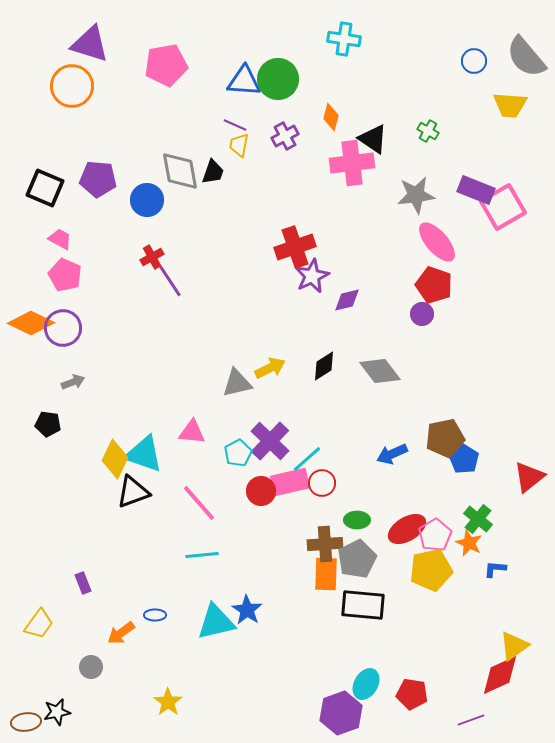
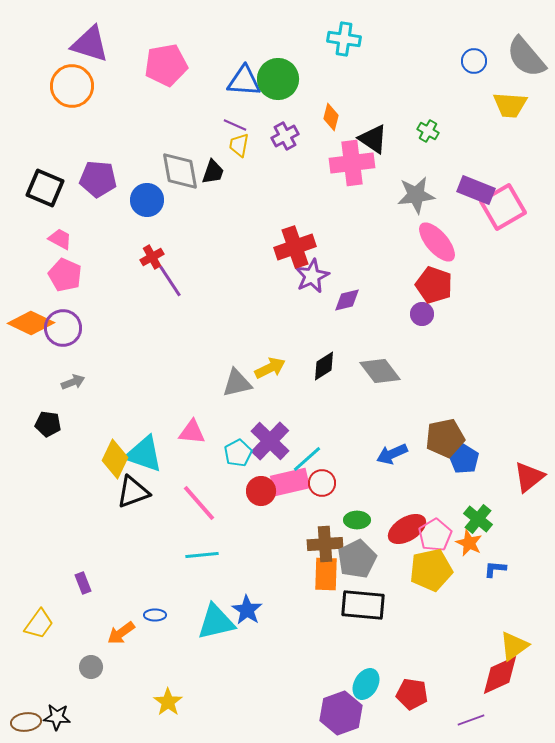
black star at (57, 712): moved 5 px down; rotated 16 degrees clockwise
